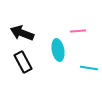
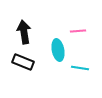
black arrow: moved 2 px right, 1 px up; rotated 60 degrees clockwise
black rectangle: rotated 40 degrees counterclockwise
cyan line: moved 9 px left
